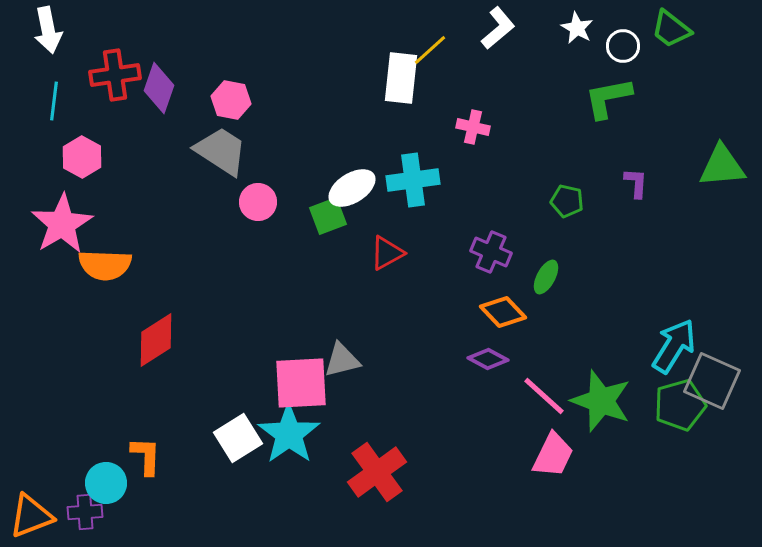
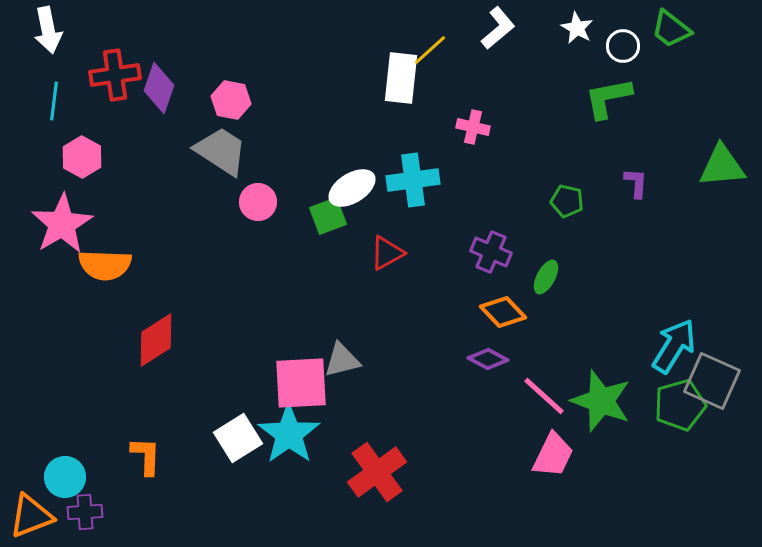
cyan circle at (106, 483): moved 41 px left, 6 px up
